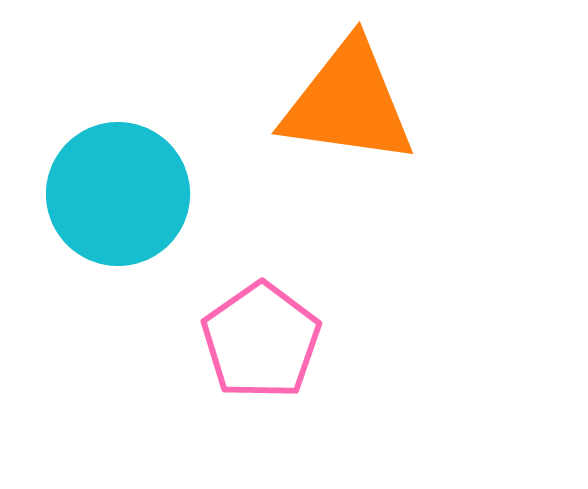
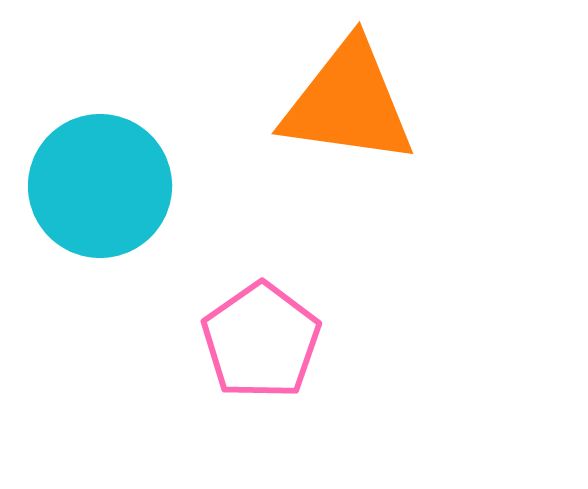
cyan circle: moved 18 px left, 8 px up
